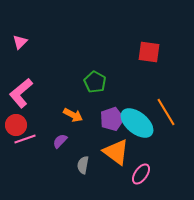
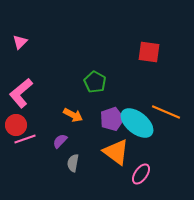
orange line: rotated 36 degrees counterclockwise
gray semicircle: moved 10 px left, 2 px up
